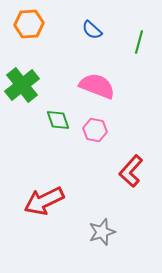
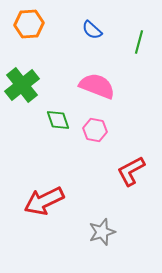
red L-shape: rotated 20 degrees clockwise
